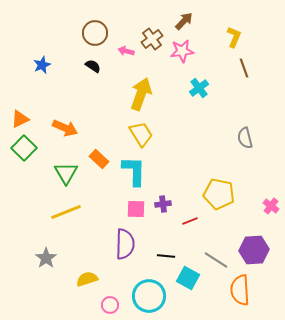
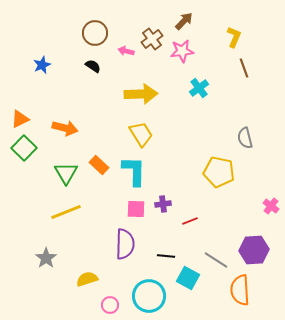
yellow arrow: rotated 68 degrees clockwise
orange arrow: rotated 10 degrees counterclockwise
orange rectangle: moved 6 px down
yellow pentagon: moved 22 px up
